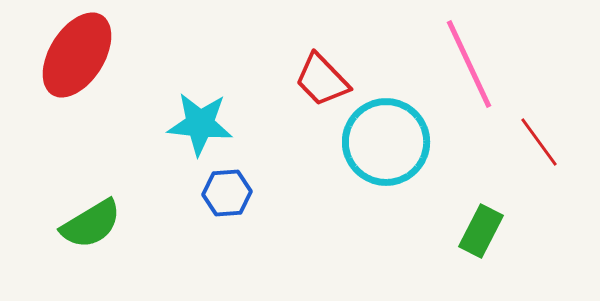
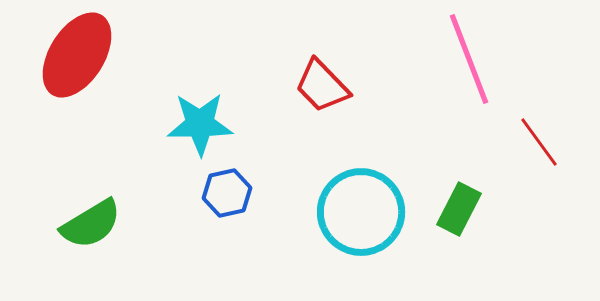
pink line: moved 5 px up; rotated 4 degrees clockwise
red trapezoid: moved 6 px down
cyan star: rotated 6 degrees counterclockwise
cyan circle: moved 25 px left, 70 px down
blue hexagon: rotated 9 degrees counterclockwise
green rectangle: moved 22 px left, 22 px up
